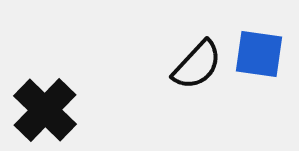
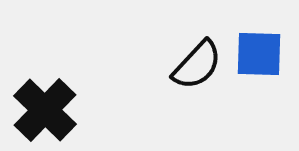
blue square: rotated 6 degrees counterclockwise
